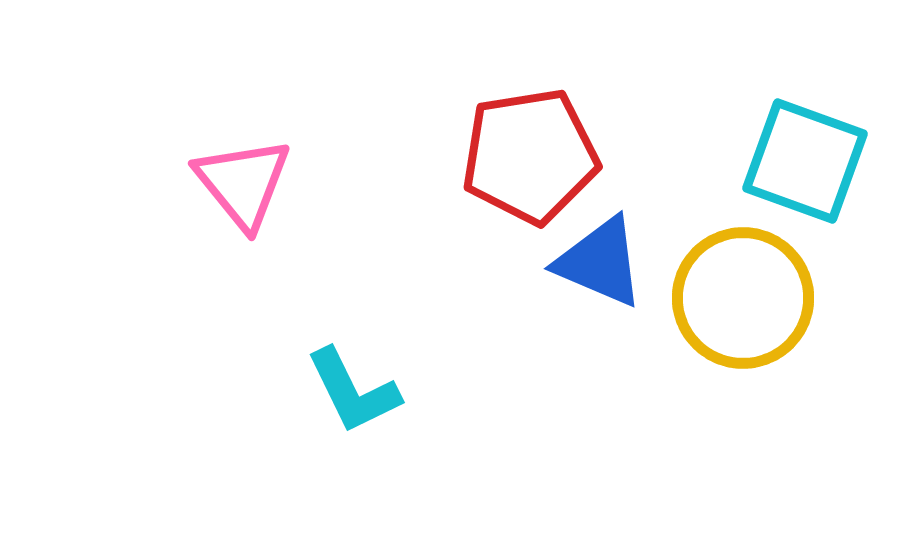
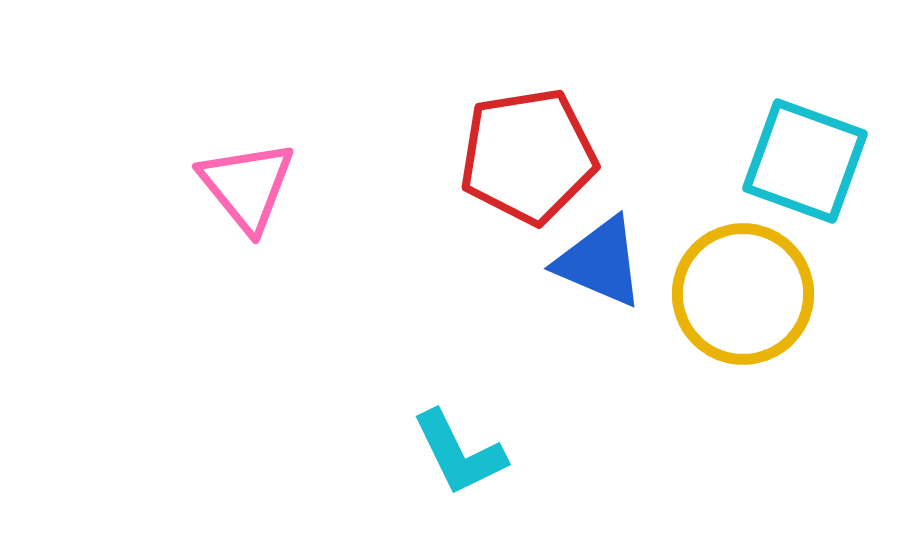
red pentagon: moved 2 px left
pink triangle: moved 4 px right, 3 px down
yellow circle: moved 4 px up
cyan L-shape: moved 106 px right, 62 px down
